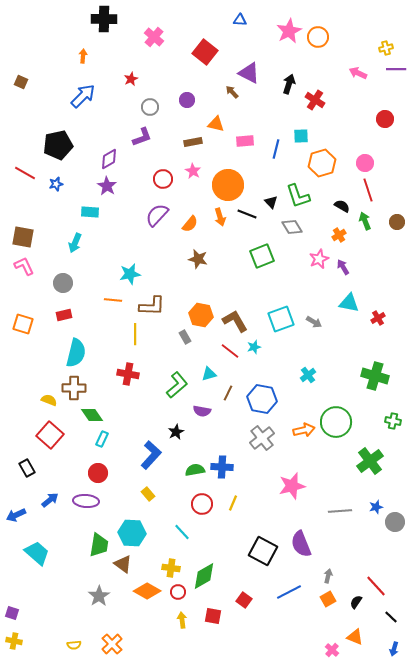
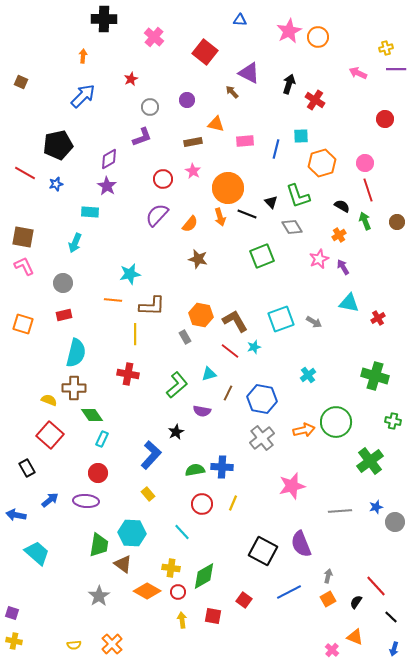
orange circle at (228, 185): moved 3 px down
blue arrow at (16, 515): rotated 36 degrees clockwise
